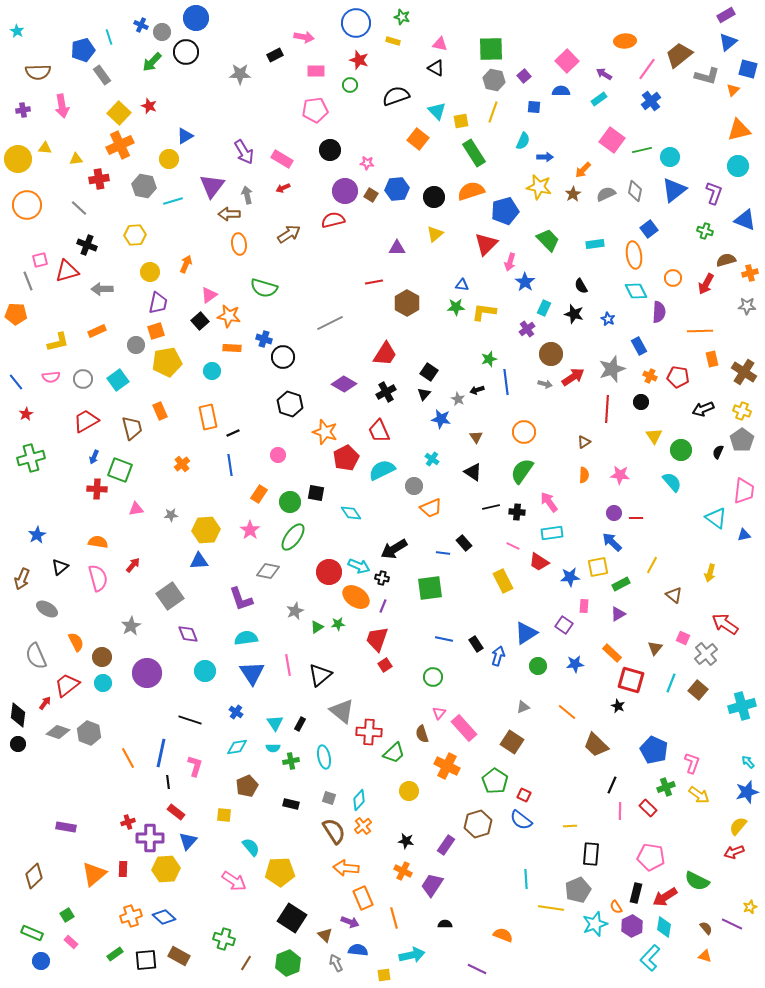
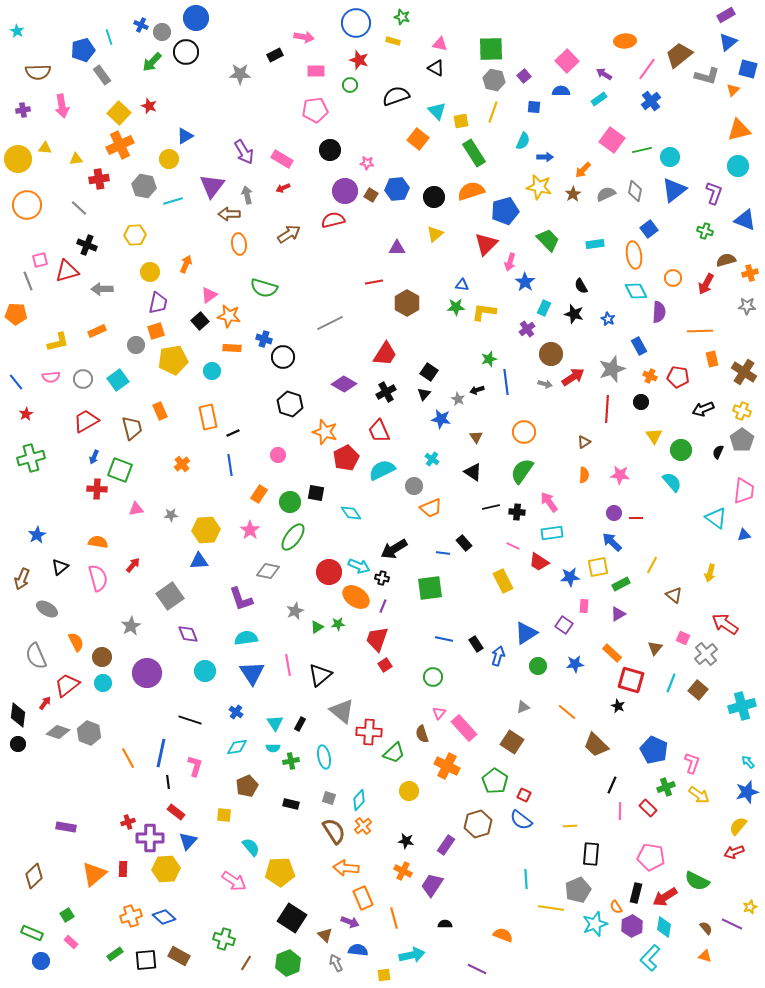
yellow pentagon at (167, 362): moved 6 px right, 2 px up
